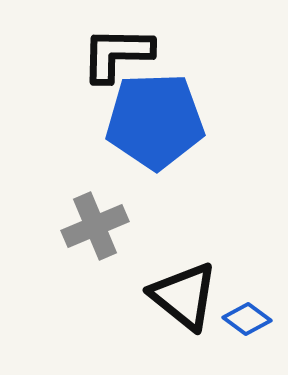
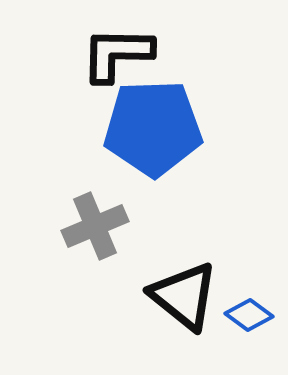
blue pentagon: moved 2 px left, 7 px down
blue diamond: moved 2 px right, 4 px up
